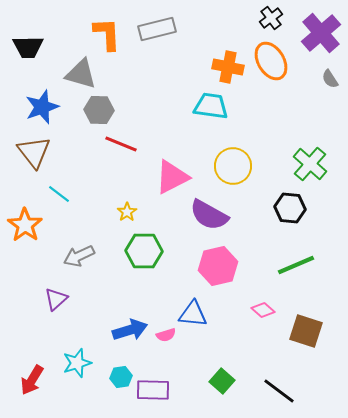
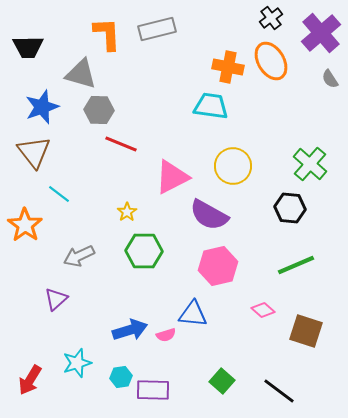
red arrow: moved 2 px left
